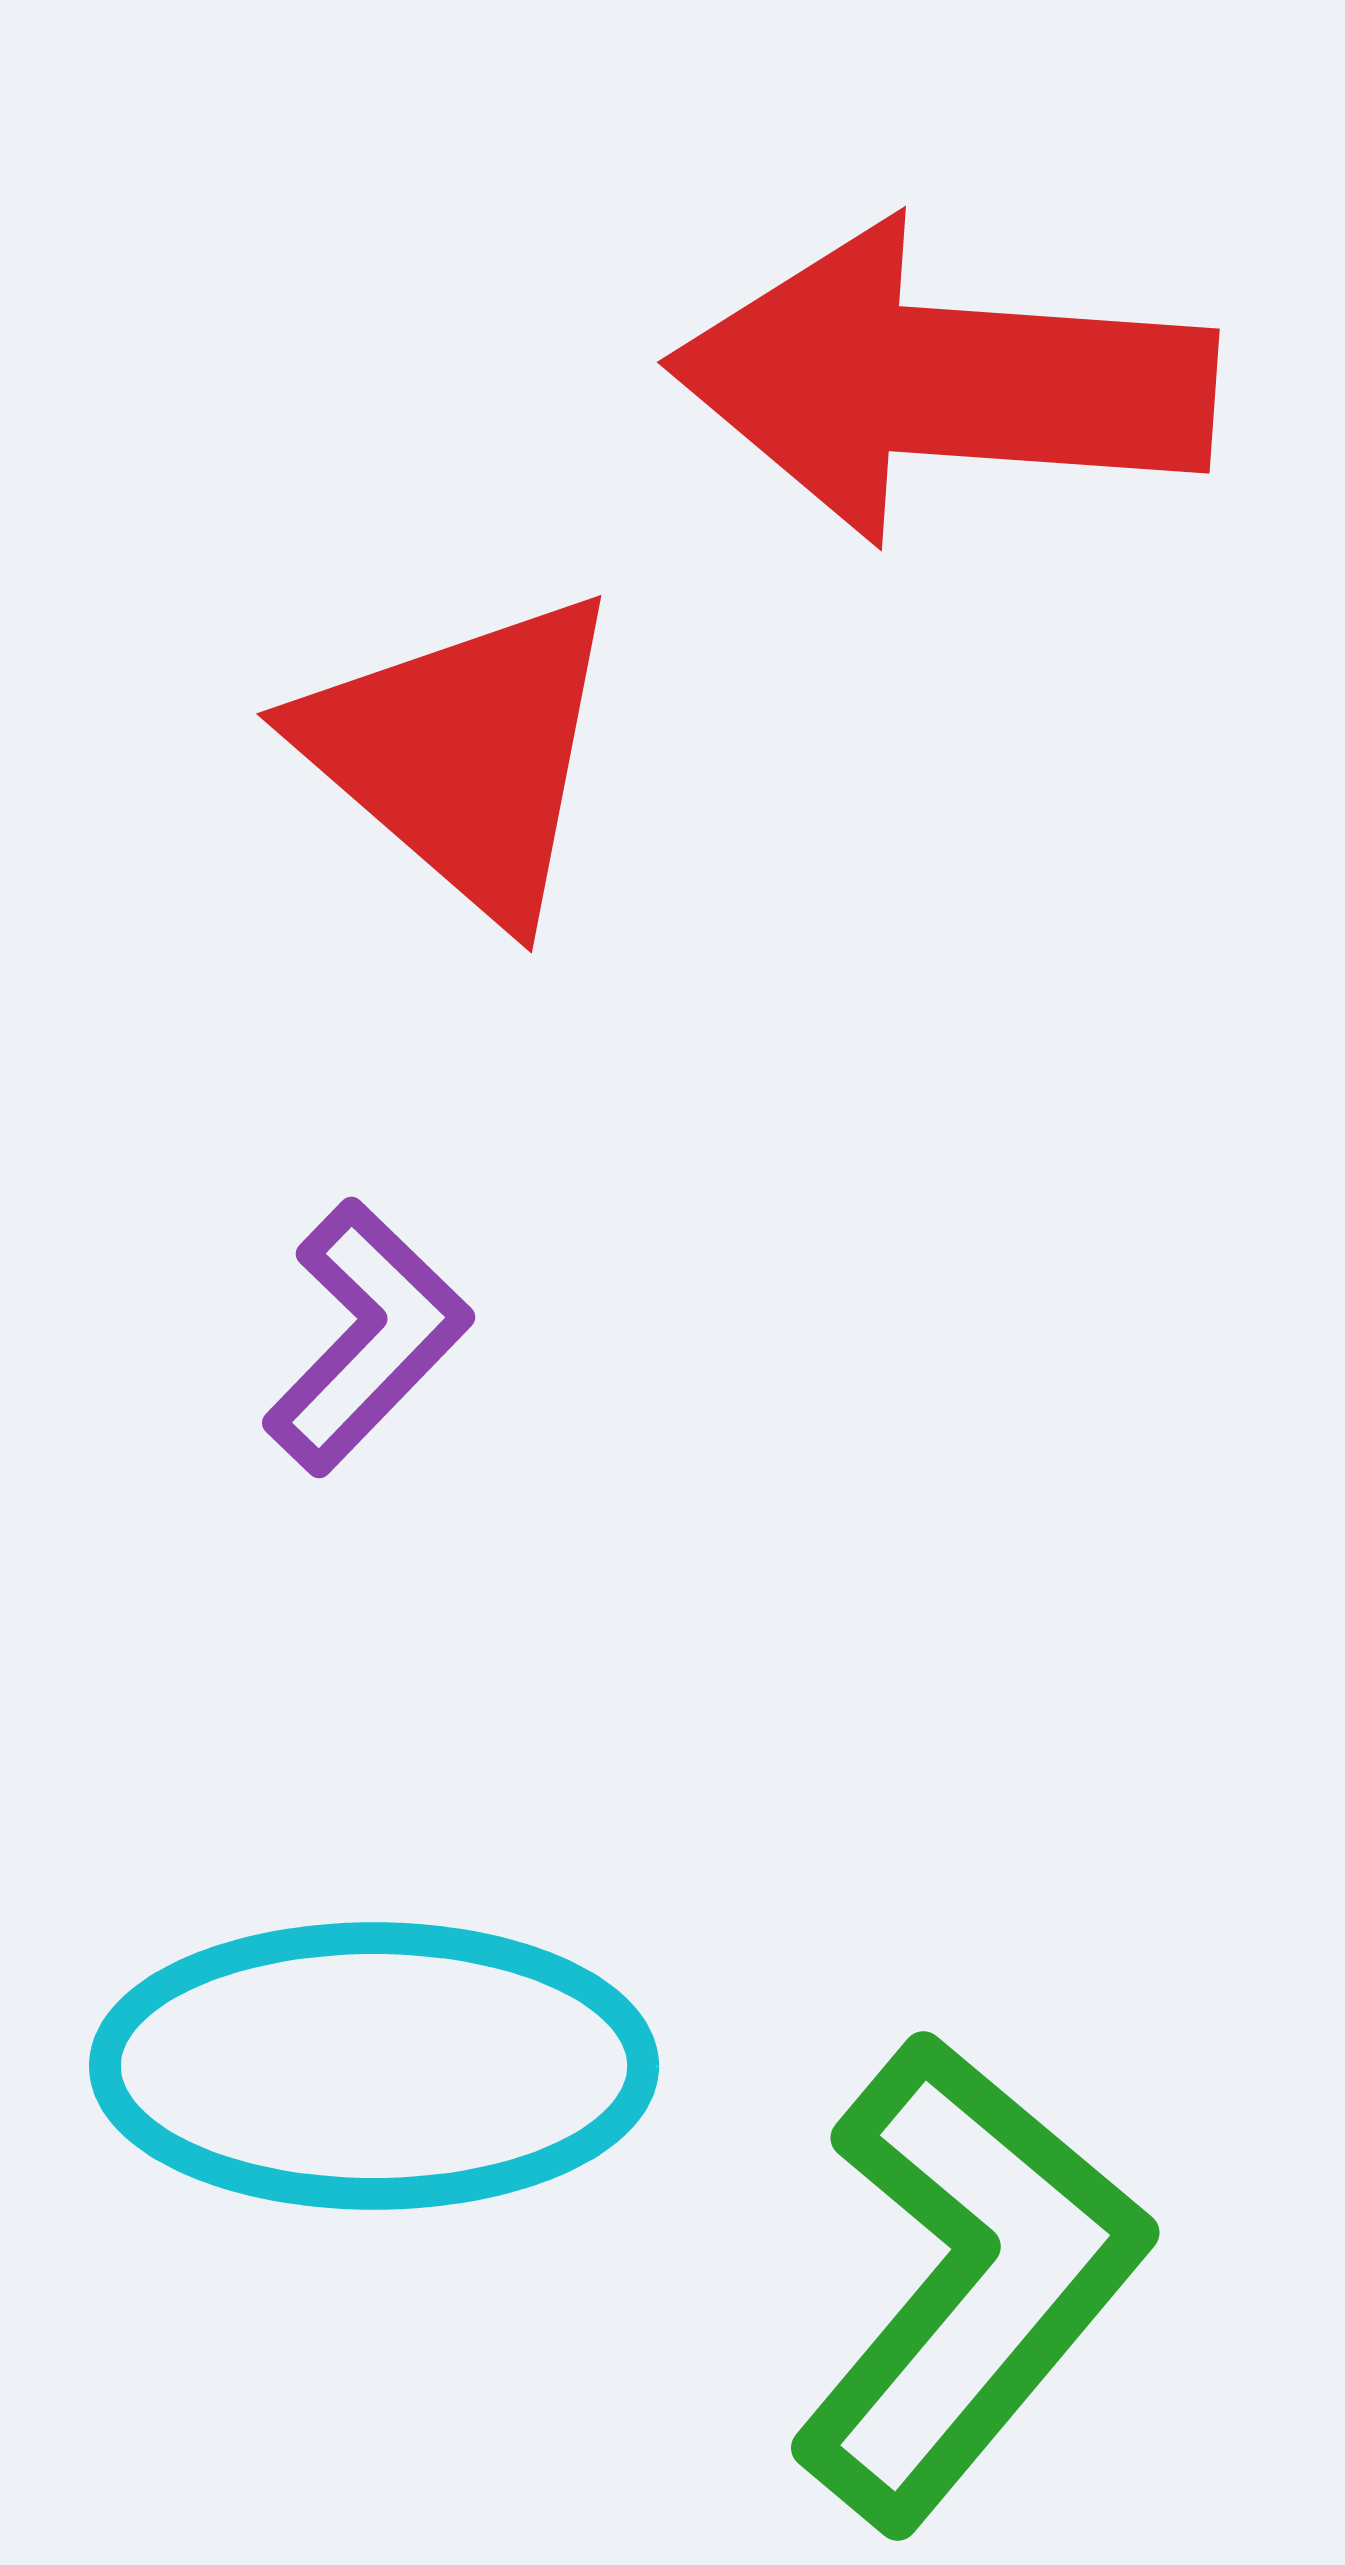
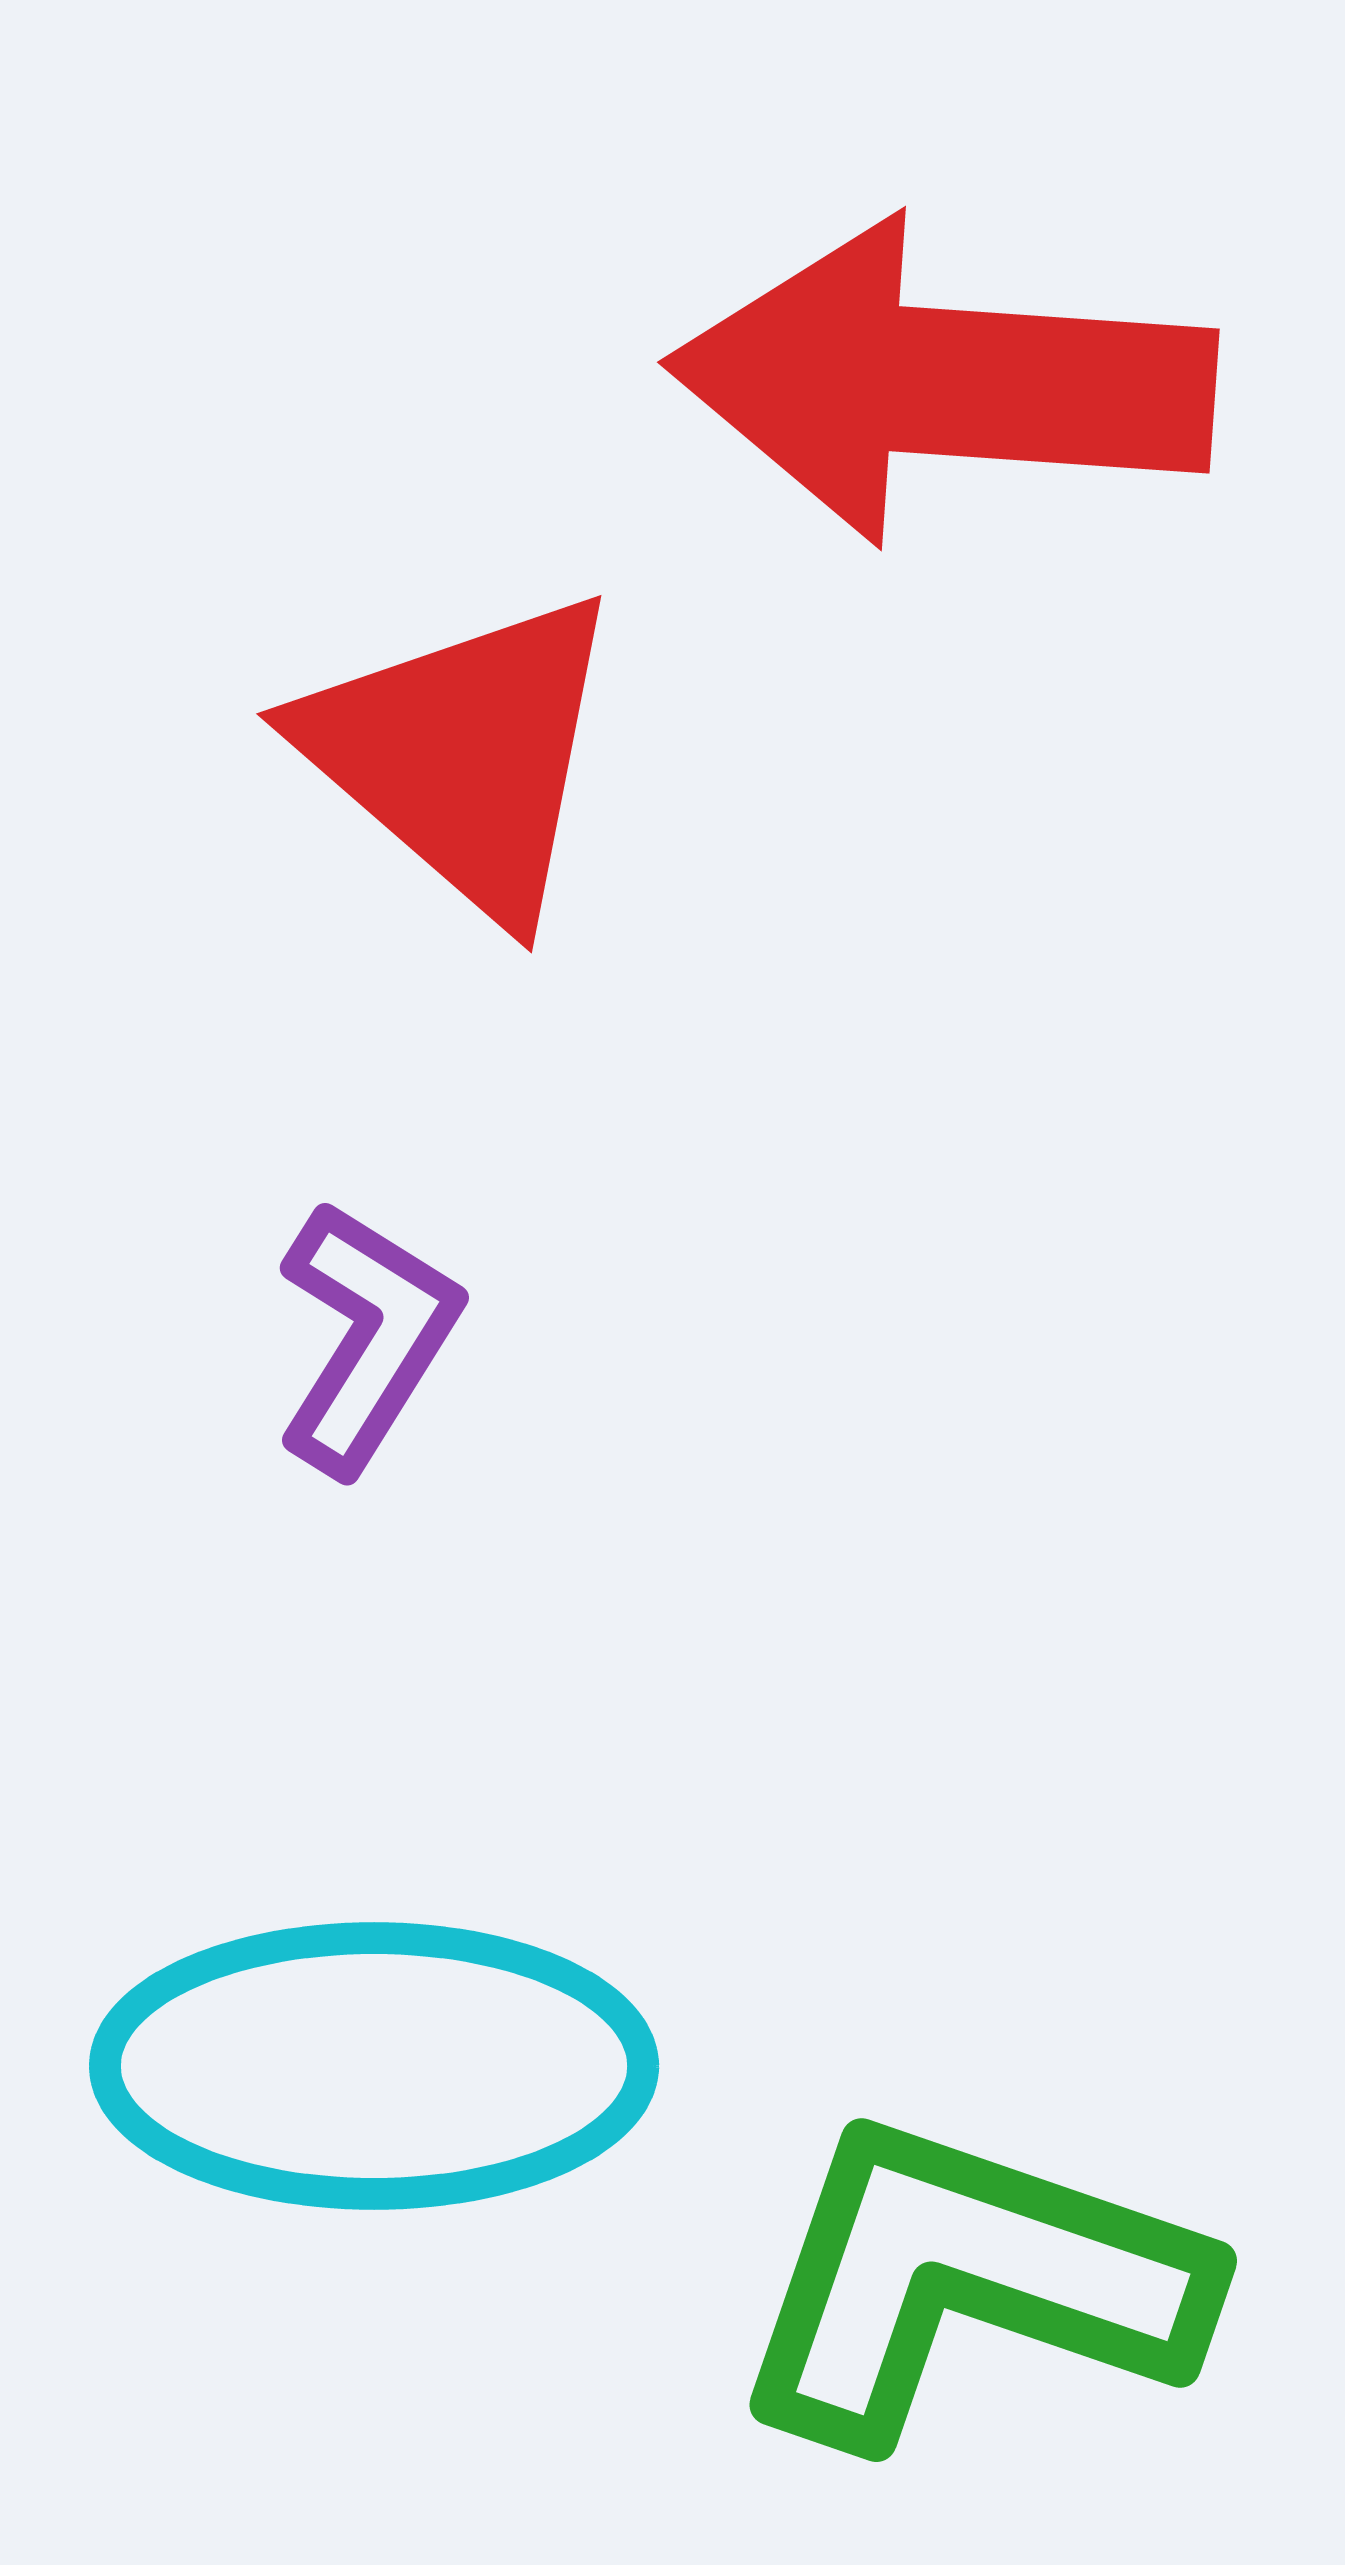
purple L-shape: rotated 12 degrees counterclockwise
green L-shape: rotated 111 degrees counterclockwise
